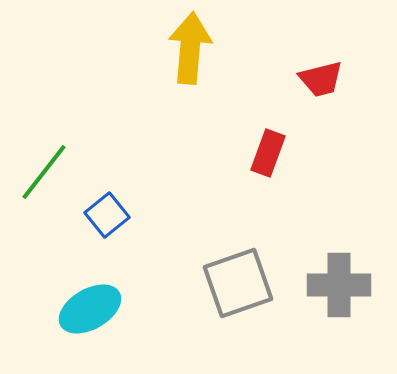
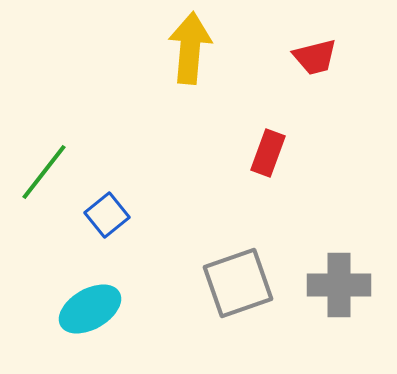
red trapezoid: moved 6 px left, 22 px up
